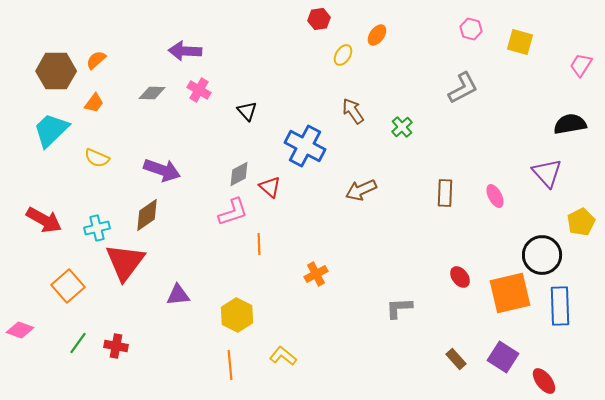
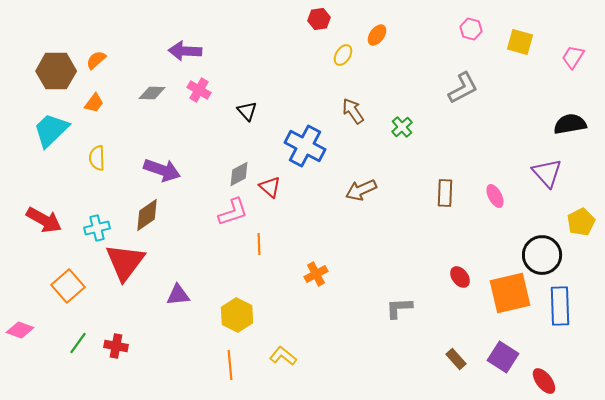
pink trapezoid at (581, 65): moved 8 px left, 8 px up
yellow semicircle at (97, 158): rotated 65 degrees clockwise
